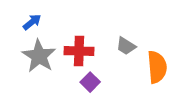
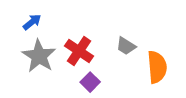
red cross: rotated 32 degrees clockwise
